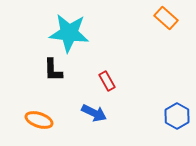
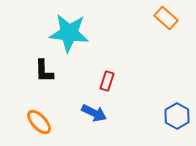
black L-shape: moved 9 px left, 1 px down
red rectangle: rotated 48 degrees clockwise
orange ellipse: moved 2 px down; rotated 28 degrees clockwise
